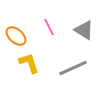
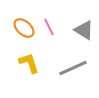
orange ellipse: moved 8 px right, 8 px up
